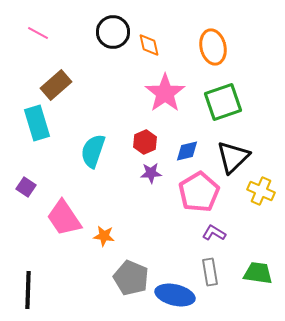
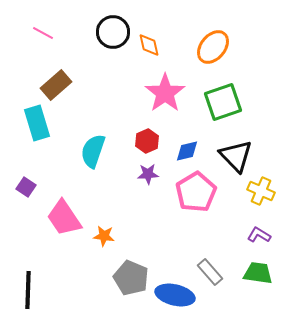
pink line: moved 5 px right
orange ellipse: rotated 52 degrees clockwise
red hexagon: moved 2 px right, 1 px up
black triangle: moved 3 px right, 1 px up; rotated 30 degrees counterclockwise
purple star: moved 3 px left, 1 px down
pink pentagon: moved 3 px left
purple L-shape: moved 45 px right, 2 px down
gray rectangle: rotated 32 degrees counterclockwise
